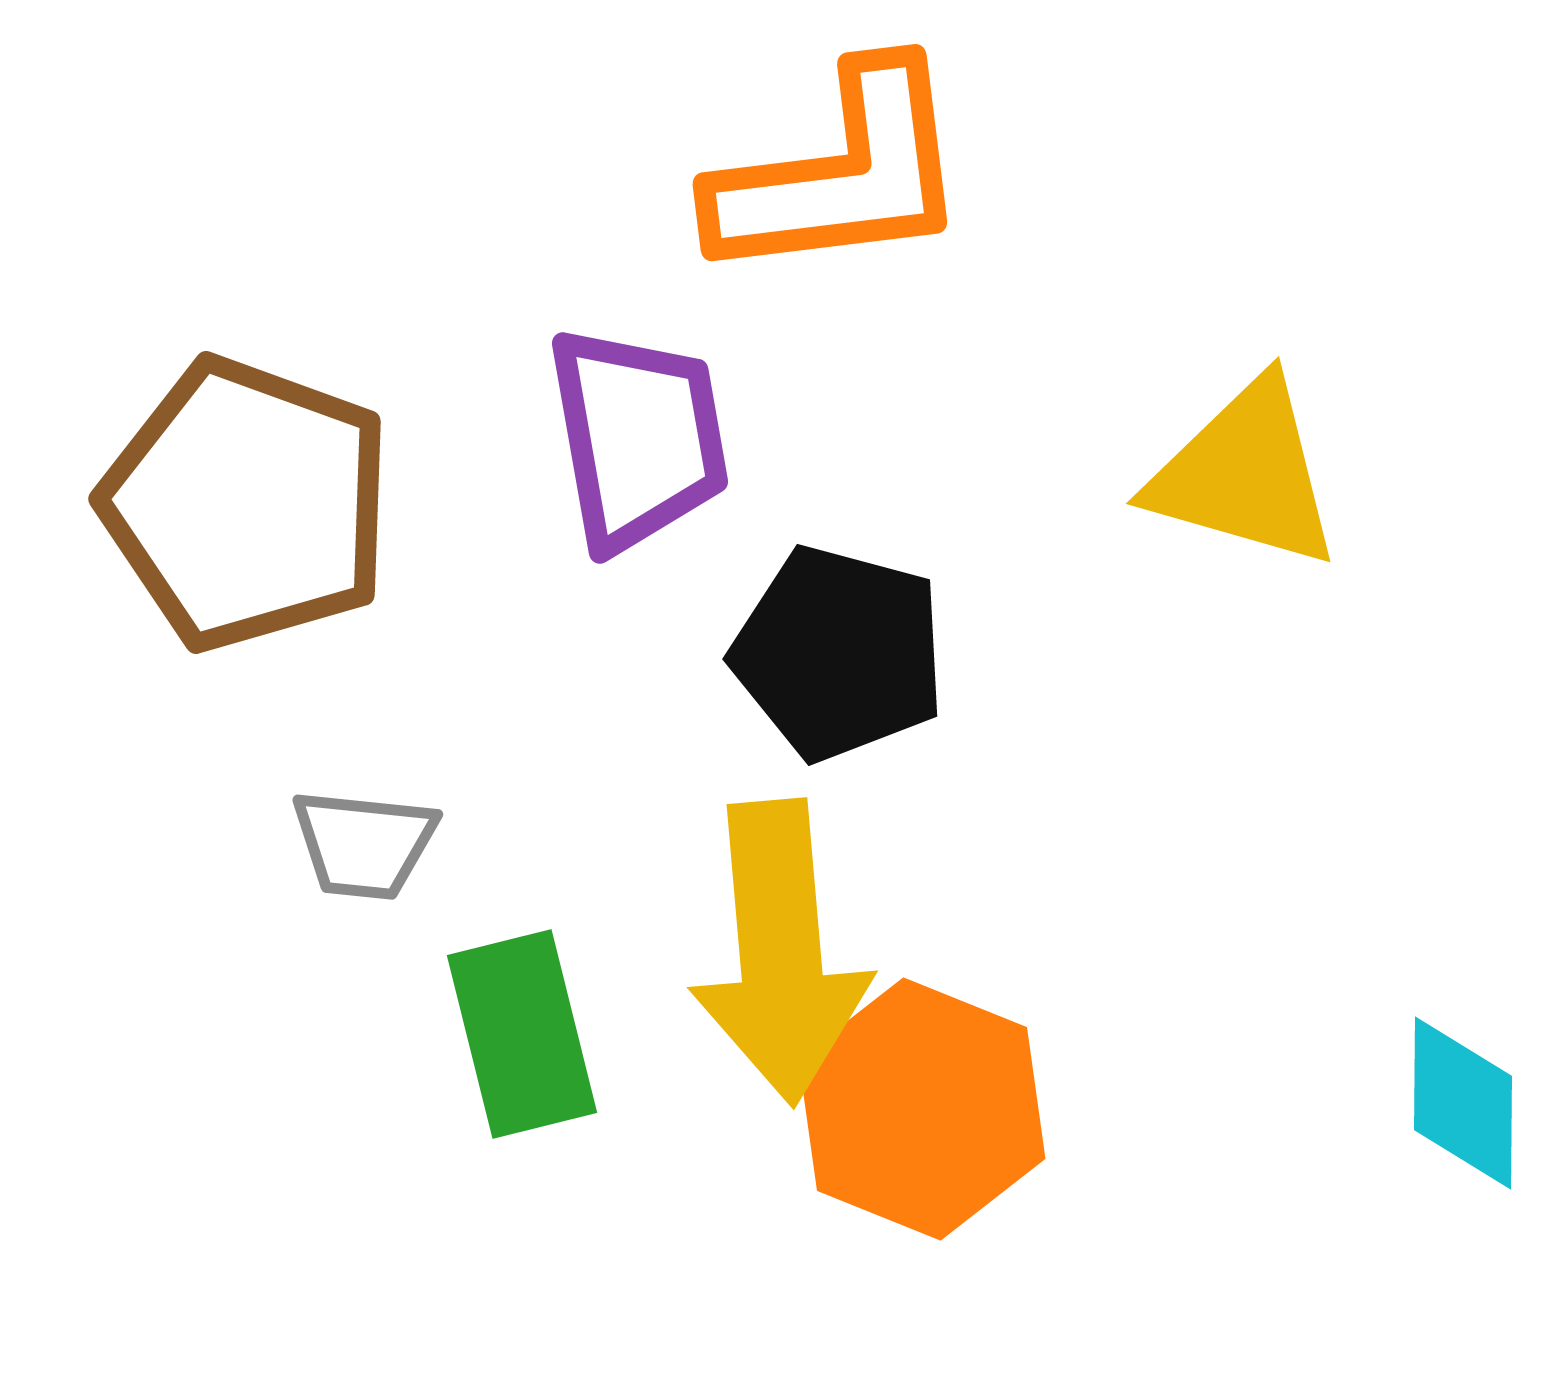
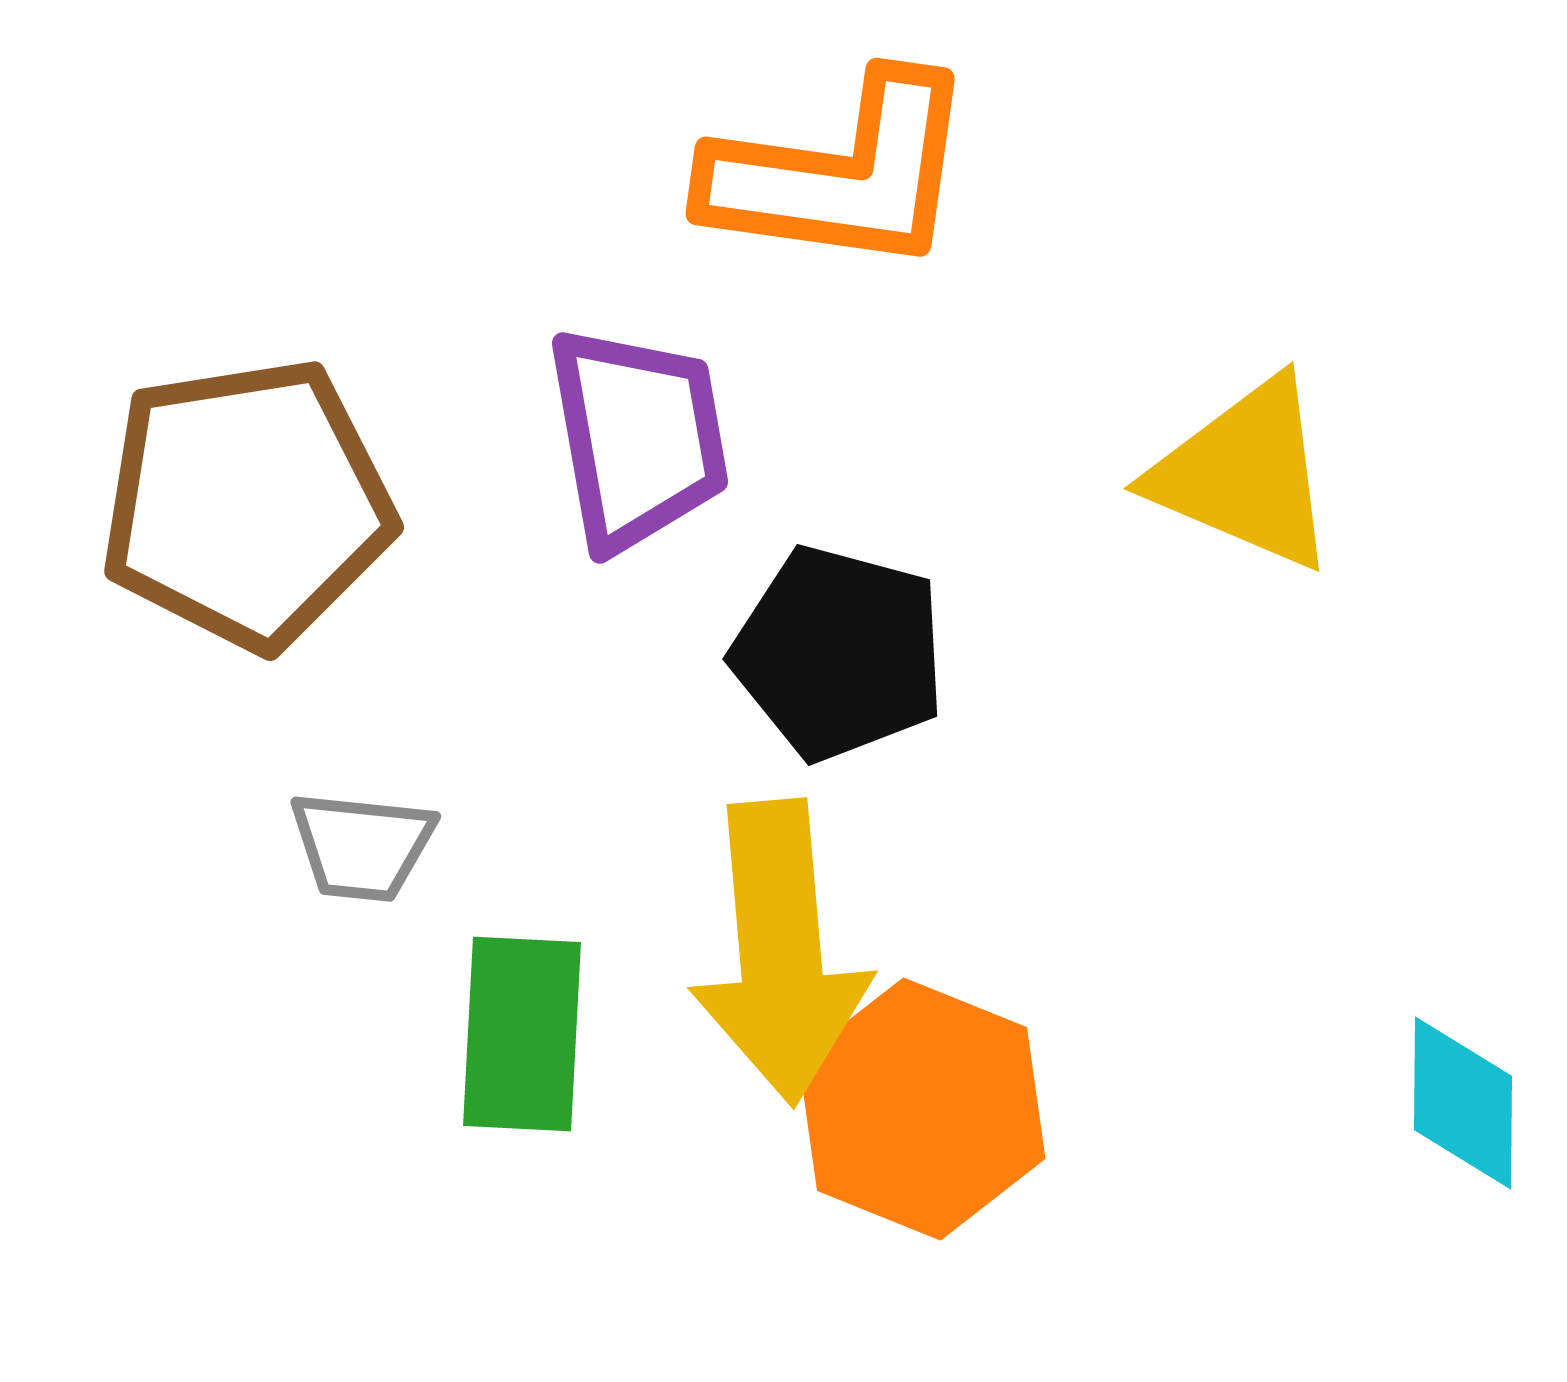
orange L-shape: rotated 15 degrees clockwise
yellow triangle: rotated 7 degrees clockwise
brown pentagon: rotated 29 degrees counterclockwise
gray trapezoid: moved 2 px left, 2 px down
green rectangle: rotated 17 degrees clockwise
